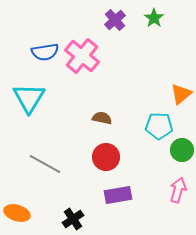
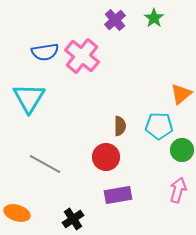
brown semicircle: moved 18 px right, 8 px down; rotated 78 degrees clockwise
